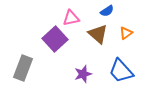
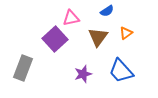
brown triangle: moved 3 px down; rotated 25 degrees clockwise
